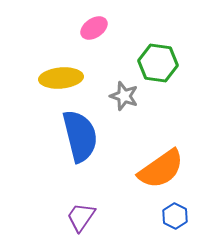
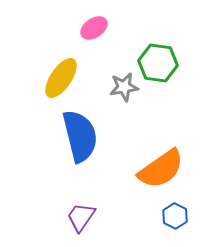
yellow ellipse: rotated 51 degrees counterclockwise
gray star: moved 9 px up; rotated 28 degrees counterclockwise
